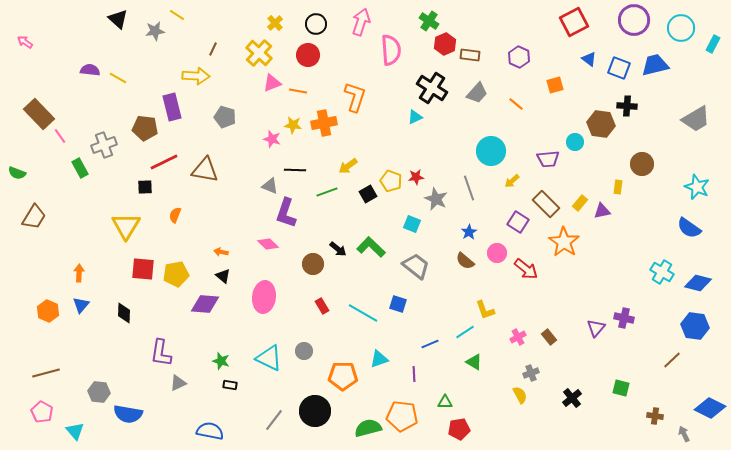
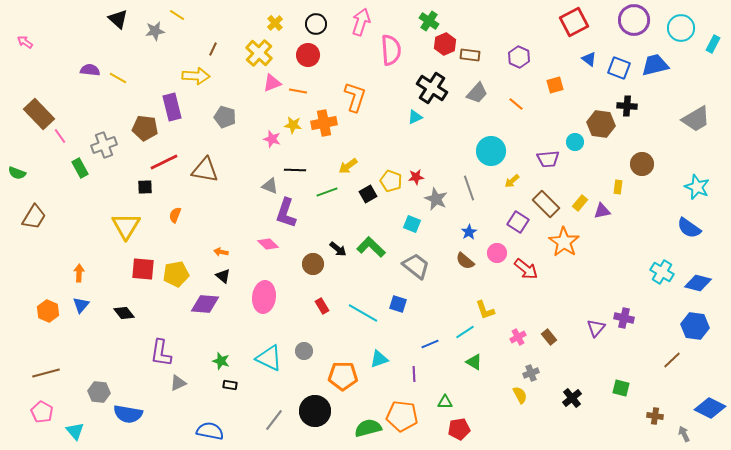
black diamond at (124, 313): rotated 40 degrees counterclockwise
